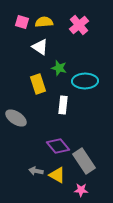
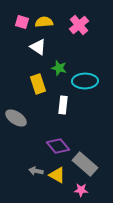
white triangle: moved 2 px left
gray rectangle: moved 1 px right, 3 px down; rotated 15 degrees counterclockwise
